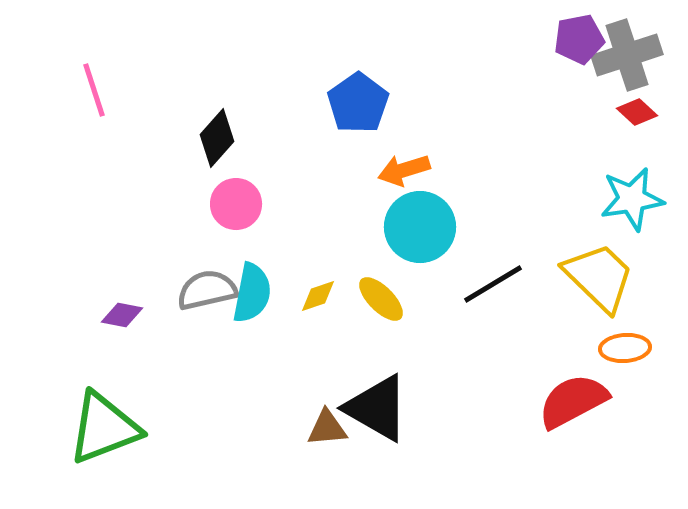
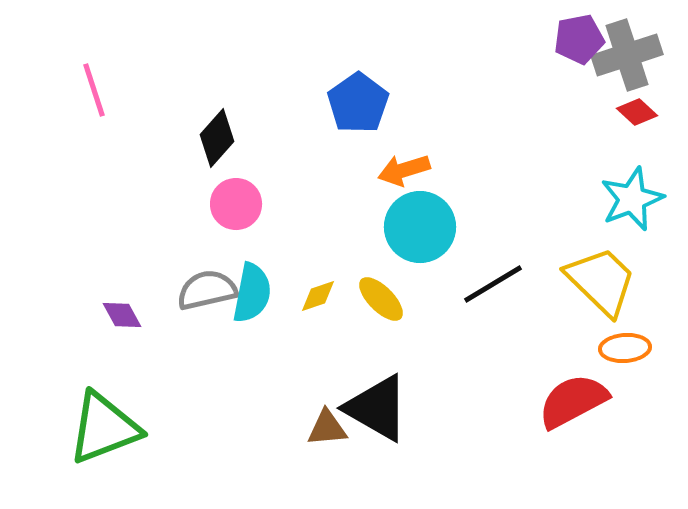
cyan star: rotated 12 degrees counterclockwise
yellow trapezoid: moved 2 px right, 4 px down
purple diamond: rotated 51 degrees clockwise
